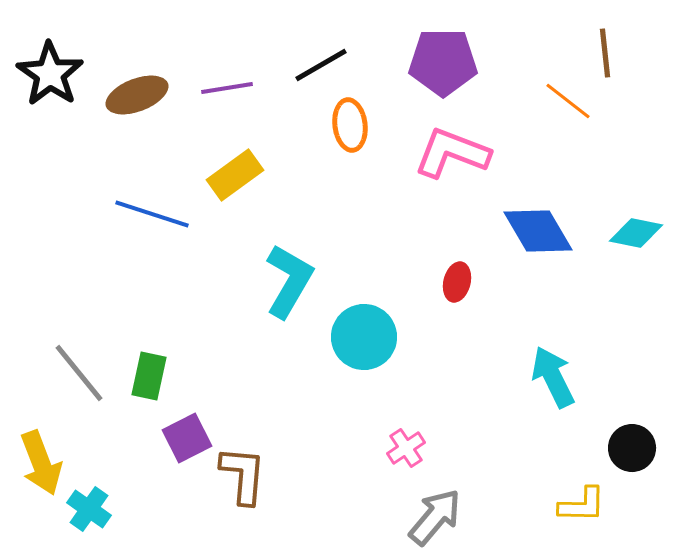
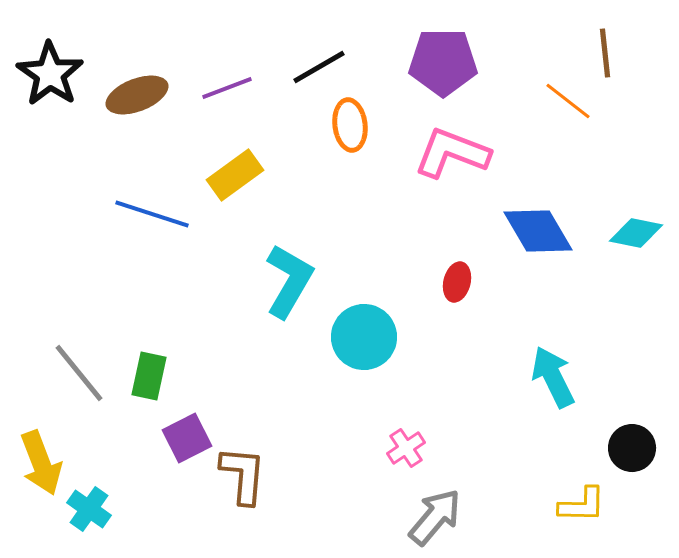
black line: moved 2 px left, 2 px down
purple line: rotated 12 degrees counterclockwise
